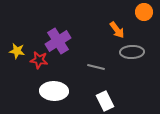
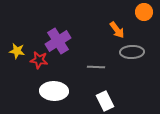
gray line: rotated 12 degrees counterclockwise
